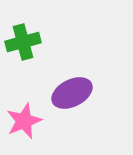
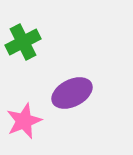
green cross: rotated 12 degrees counterclockwise
